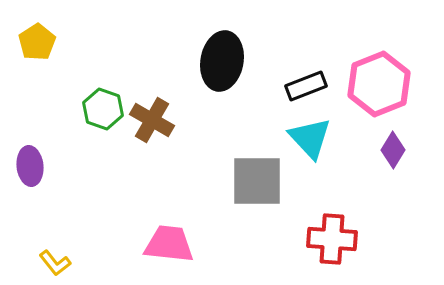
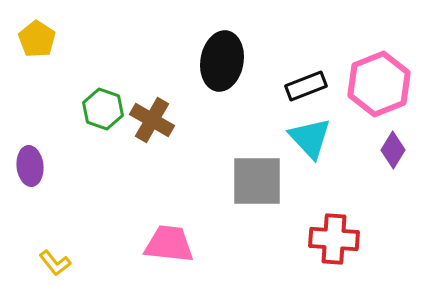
yellow pentagon: moved 3 px up; rotated 6 degrees counterclockwise
red cross: moved 2 px right
